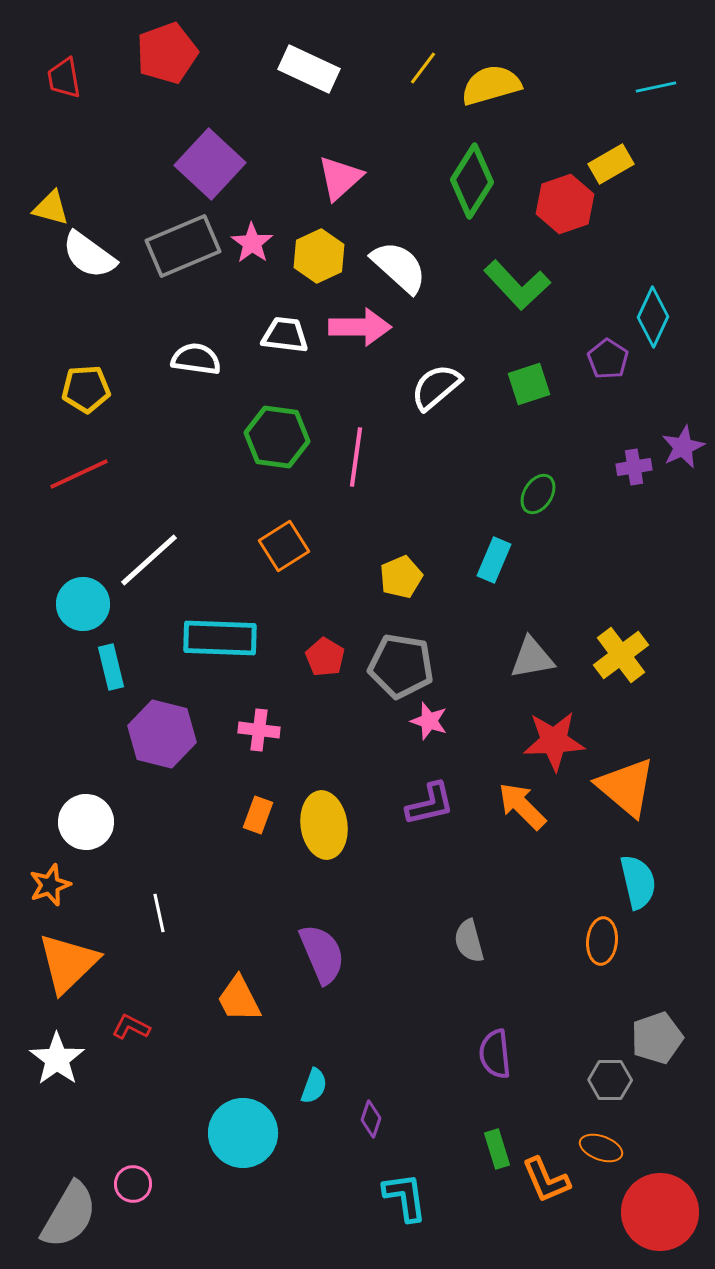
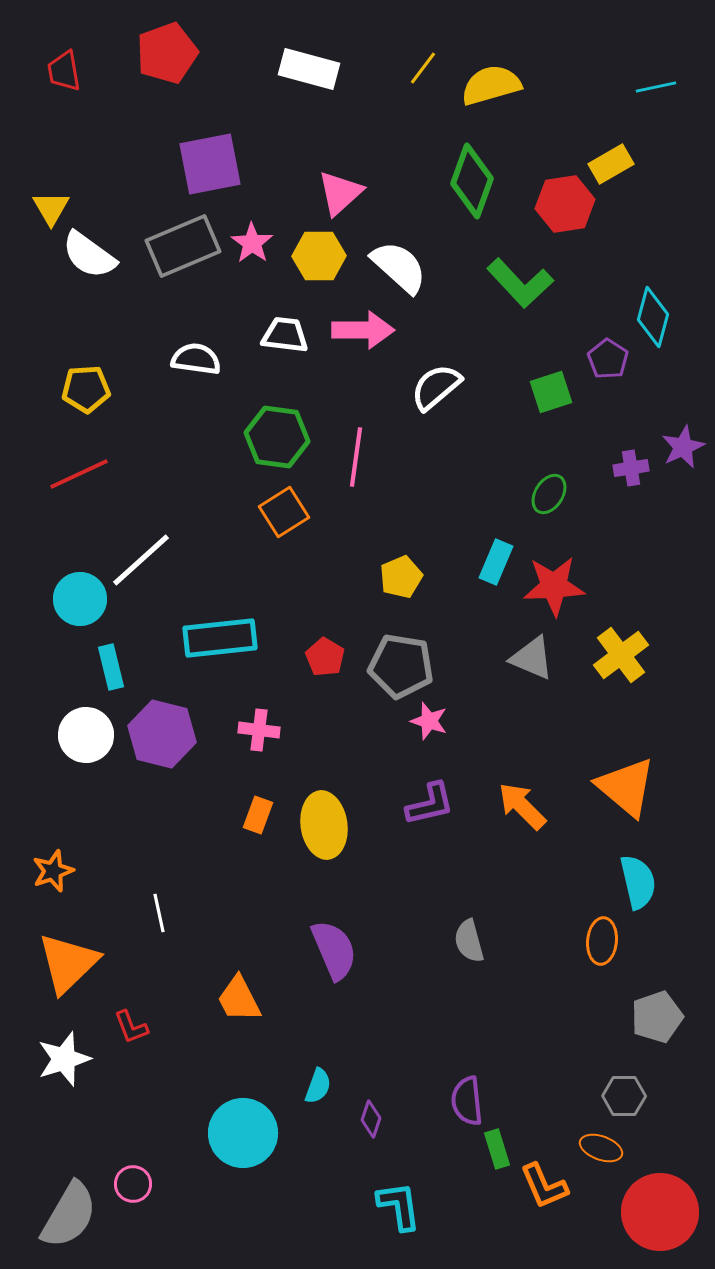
white rectangle at (309, 69): rotated 10 degrees counterclockwise
red trapezoid at (64, 78): moved 7 px up
purple square at (210, 164): rotated 36 degrees clockwise
pink triangle at (340, 178): moved 15 px down
green diamond at (472, 181): rotated 12 degrees counterclockwise
red hexagon at (565, 204): rotated 10 degrees clockwise
yellow triangle at (51, 208): rotated 45 degrees clockwise
yellow hexagon at (319, 256): rotated 24 degrees clockwise
green L-shape at (517, 285): moved 3 px right, 2 px up
cyan diamond at (653, 317): rotated 10 degrees counterclockwise
pink arrow at (360, 327): moved 3 px right, 3 px down
green square at (529, 384): moved 22 px right, 8 px down
purple cross at (634, 467): moved 3 px left, 1 px down
green ellipse at (538, 494): moved 11 px right
orange square at (284, 546): moved 34 px up
white line at (149, 560): moved 8 px left
cyan rectangle at (494, 560): moved 2 px right, 2 px down
cyan circle at (83, 604): moved 3 px left, 5 px up
cyan rectangle at (220, 638): rotated 8 degrees counterclockwise
gray triangle at (532, 658): rotated 33 degrees clockwise
red star at (554, 741): moved 155 px up
white circle at (86, 822): moved 87 px up
orange star at (50, 885): moved 3 px right, 14 px up
purple semicircle at (322, 954): moved 12 px right, 4 px up
red L-shape at (131, 1027): rotated 138 degrees counterclockwise
gray pentagon at (657, 1038): moved 21 px up
purple semicircle at (495, 1054): moved 28 px left, 47 px down
white star at (57, 1059): moved 7 px right; rotated 18 degrees clockwise
gray hexagon at (610, 1080): moved 14 px right, 16 px down
cyan semicircle at (314, 1086): moved 4 px right
orange L-shape at (546, 1180): moved 2 px left, 6 px down
cyan L-shape at (405, 1197): moved 6 px left, 9 px down
